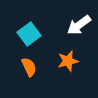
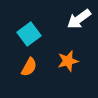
white arrow: moved 6 px up
orange semicircle: rotated 54 degrees clockwise
